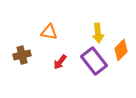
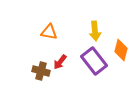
yellow arrow: moved 3 px left, 2 px up
orange diamond: rotated 30 degrees counterclockwise
brown cross: moved 19 px right, 16 px down; rotated 30 degrees clockwise
